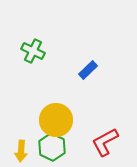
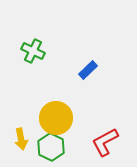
yellow circle: moved 2 px up
green hexagon: moved 1 px left
yellow arrow: moved 12 px up; rotated 15 degrees counterclockwise
